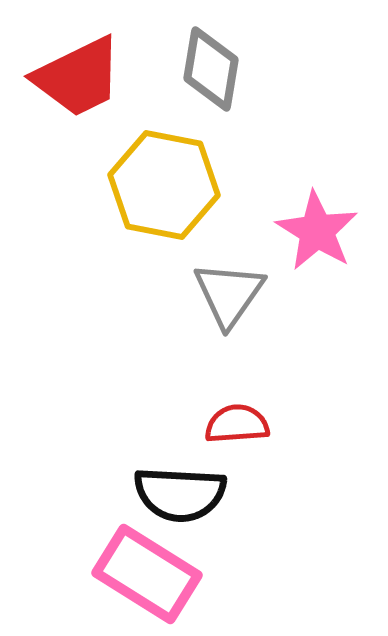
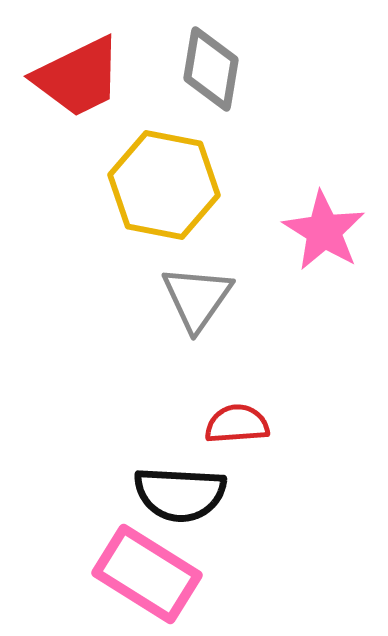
pink star: moved 7 px right
gray triangle: moved 32 px left, 4 px down
